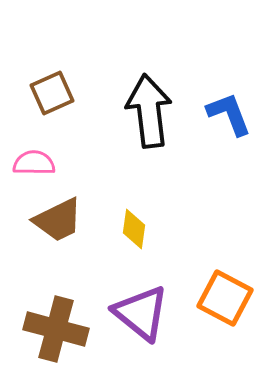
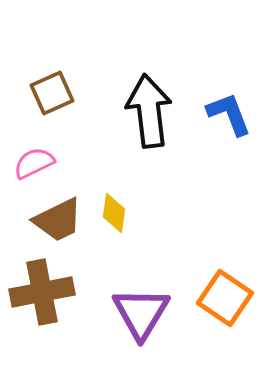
pink semicircle: rotated 27 degrees counterclockwise
yellow diamond: moved 20 px left, 16 px up
orange square: rotated 6 degrees clockwise
purple triangle: rotated 22 degrees clockwise
brown cross: moved 14 px left, 37 px up; rotated 26 degrees counterclockwise
